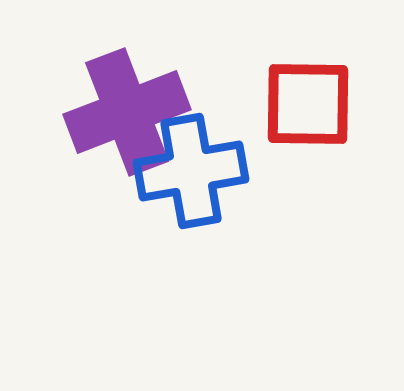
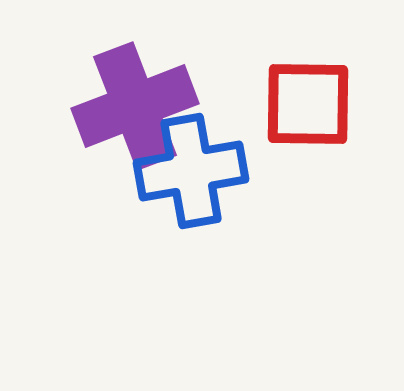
purple cross: moved 8 px right, 6 px up
